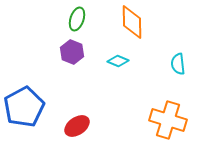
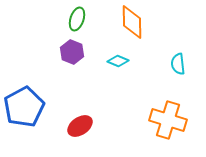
red ellipse: moved 3 px right
